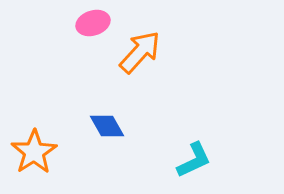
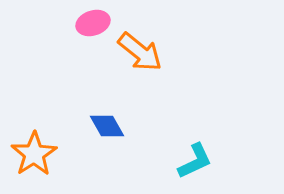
orange arrow: rotated 87 degrees clockwise
orange star: moved 2 px down
cyan L-shape: moved 1 px right, 1 px down
